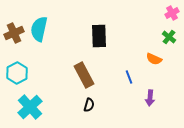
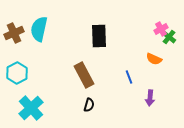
pink cross: moved 11 px left, 16 px down
cyan cross: moved 1 px right, 1 px down
